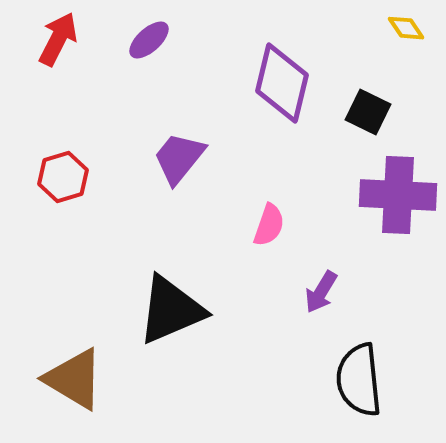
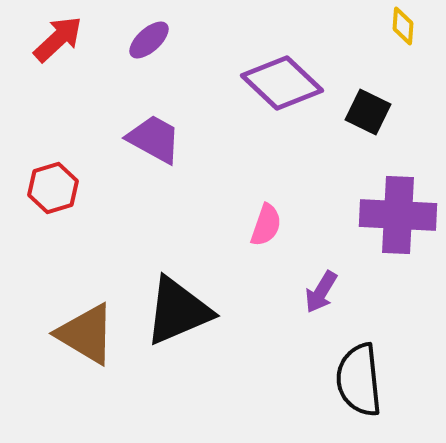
yellow diamond: moved 3 px left, 2 px up; rotated 39 degrees clockwise
red arrow: rotated 20 degrees clockwise
purple diamond: rotated 60 degrees counterclockwise
purple trapezoid: moved 25 px left, 19 px up; rotated 80 degrees clockwise
red hexagon: moved 10 px left, 11 px down
purple cross: moved 20 px down
pink semicircle: moved 3 px left
black triangle: moved 7 px right, 1 px down
brown triangle: moved 12 px right, 45 px up
